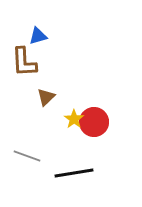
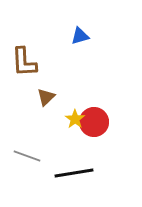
blue triangle: moved 42 px right
yellow star: moved 1 px right
